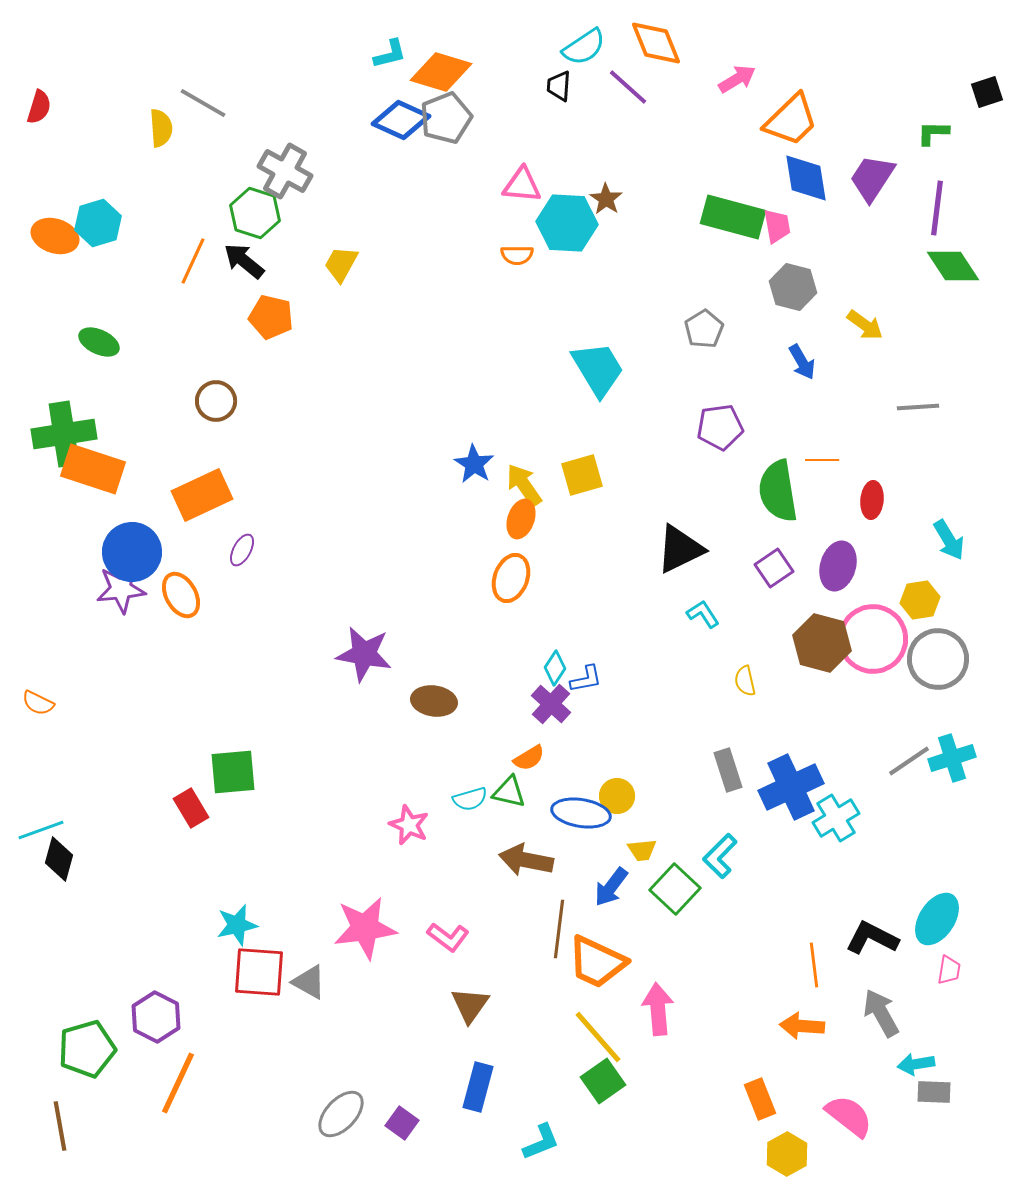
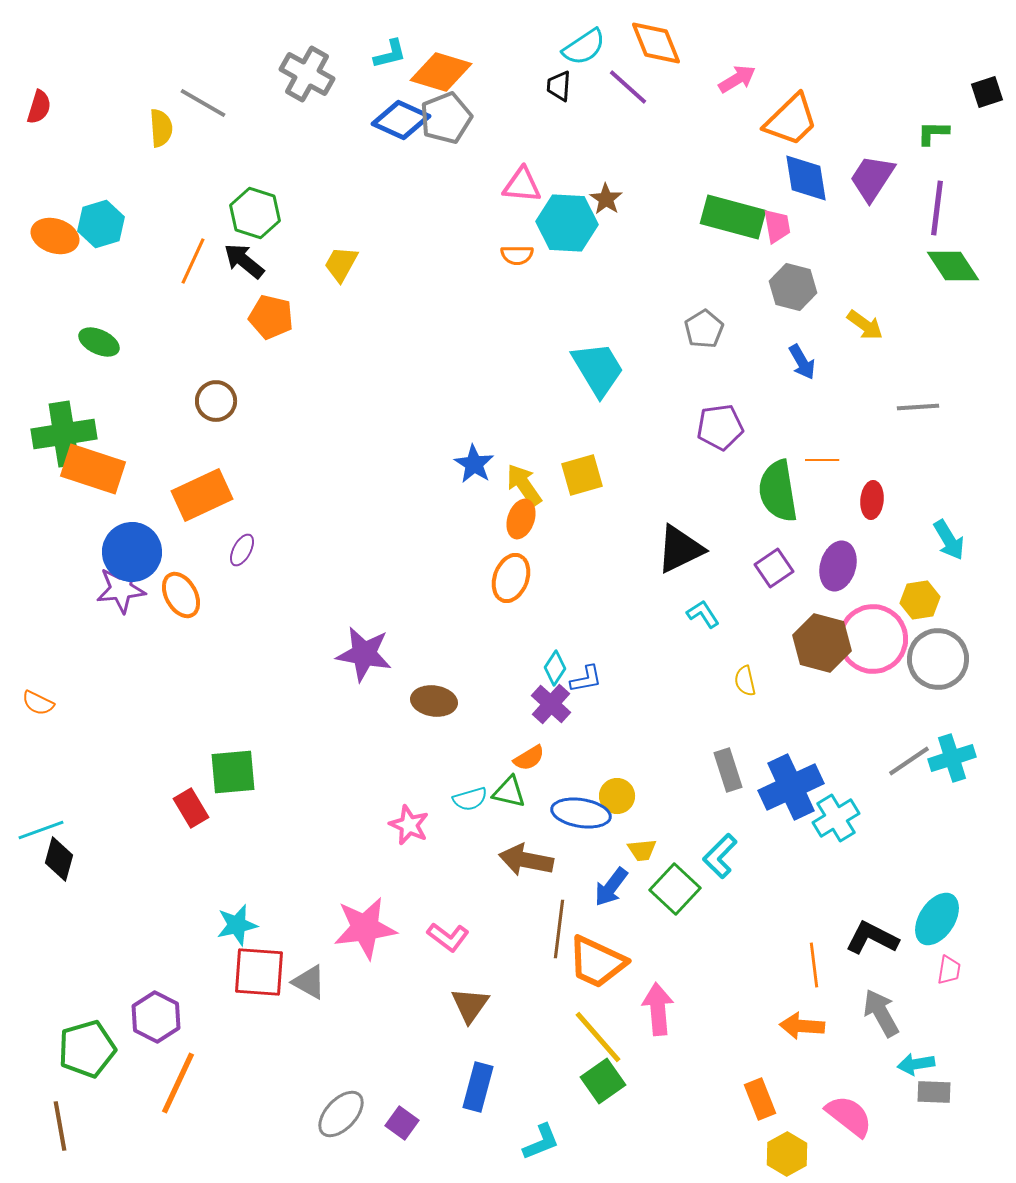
gray cross at (285, 171): moved 22 px right, 97 px up
cyan hexagon at (98, 223): moved 3 px right, 1 px down
